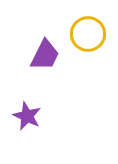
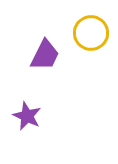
yellow circle: moved 3 px right, 1 px up
